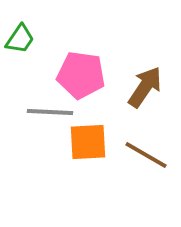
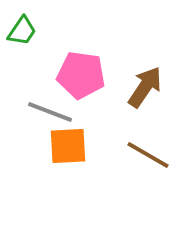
green trapezoid: moved 2 px right, 8 px up
gray line: rotated 18 degrees clockwise
orange square: moved 20 px left, 4 px down
brown line: moved 2 px right
